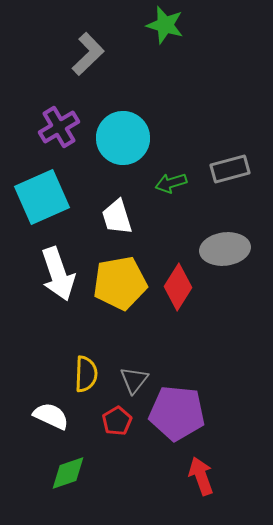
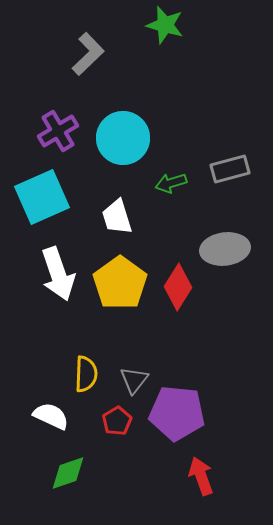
purple cross: moved 1 px left, 4 px down
yellow pentagon: rotated 26 degrees counterclockwise
